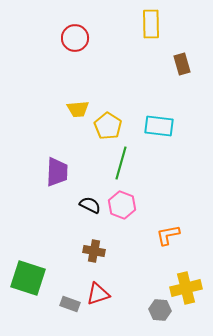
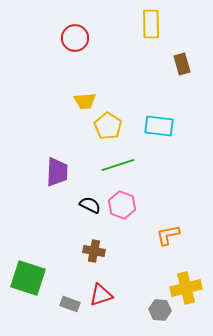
yellow trapezoid: moved 7 px right, 8 px up
green line: moved 3 px left, 2 px down; rotated 56 degrees clockwise
red triangle: moved 3 px right, 1 px down
